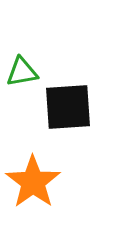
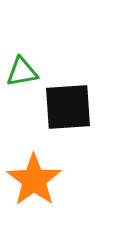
orange star: moved 1 px right, 2 px up
